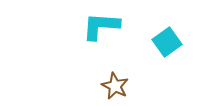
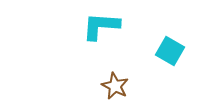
cyan square: moved 3 px right, 9 px down; rotated 24 degrees counterclockwise
